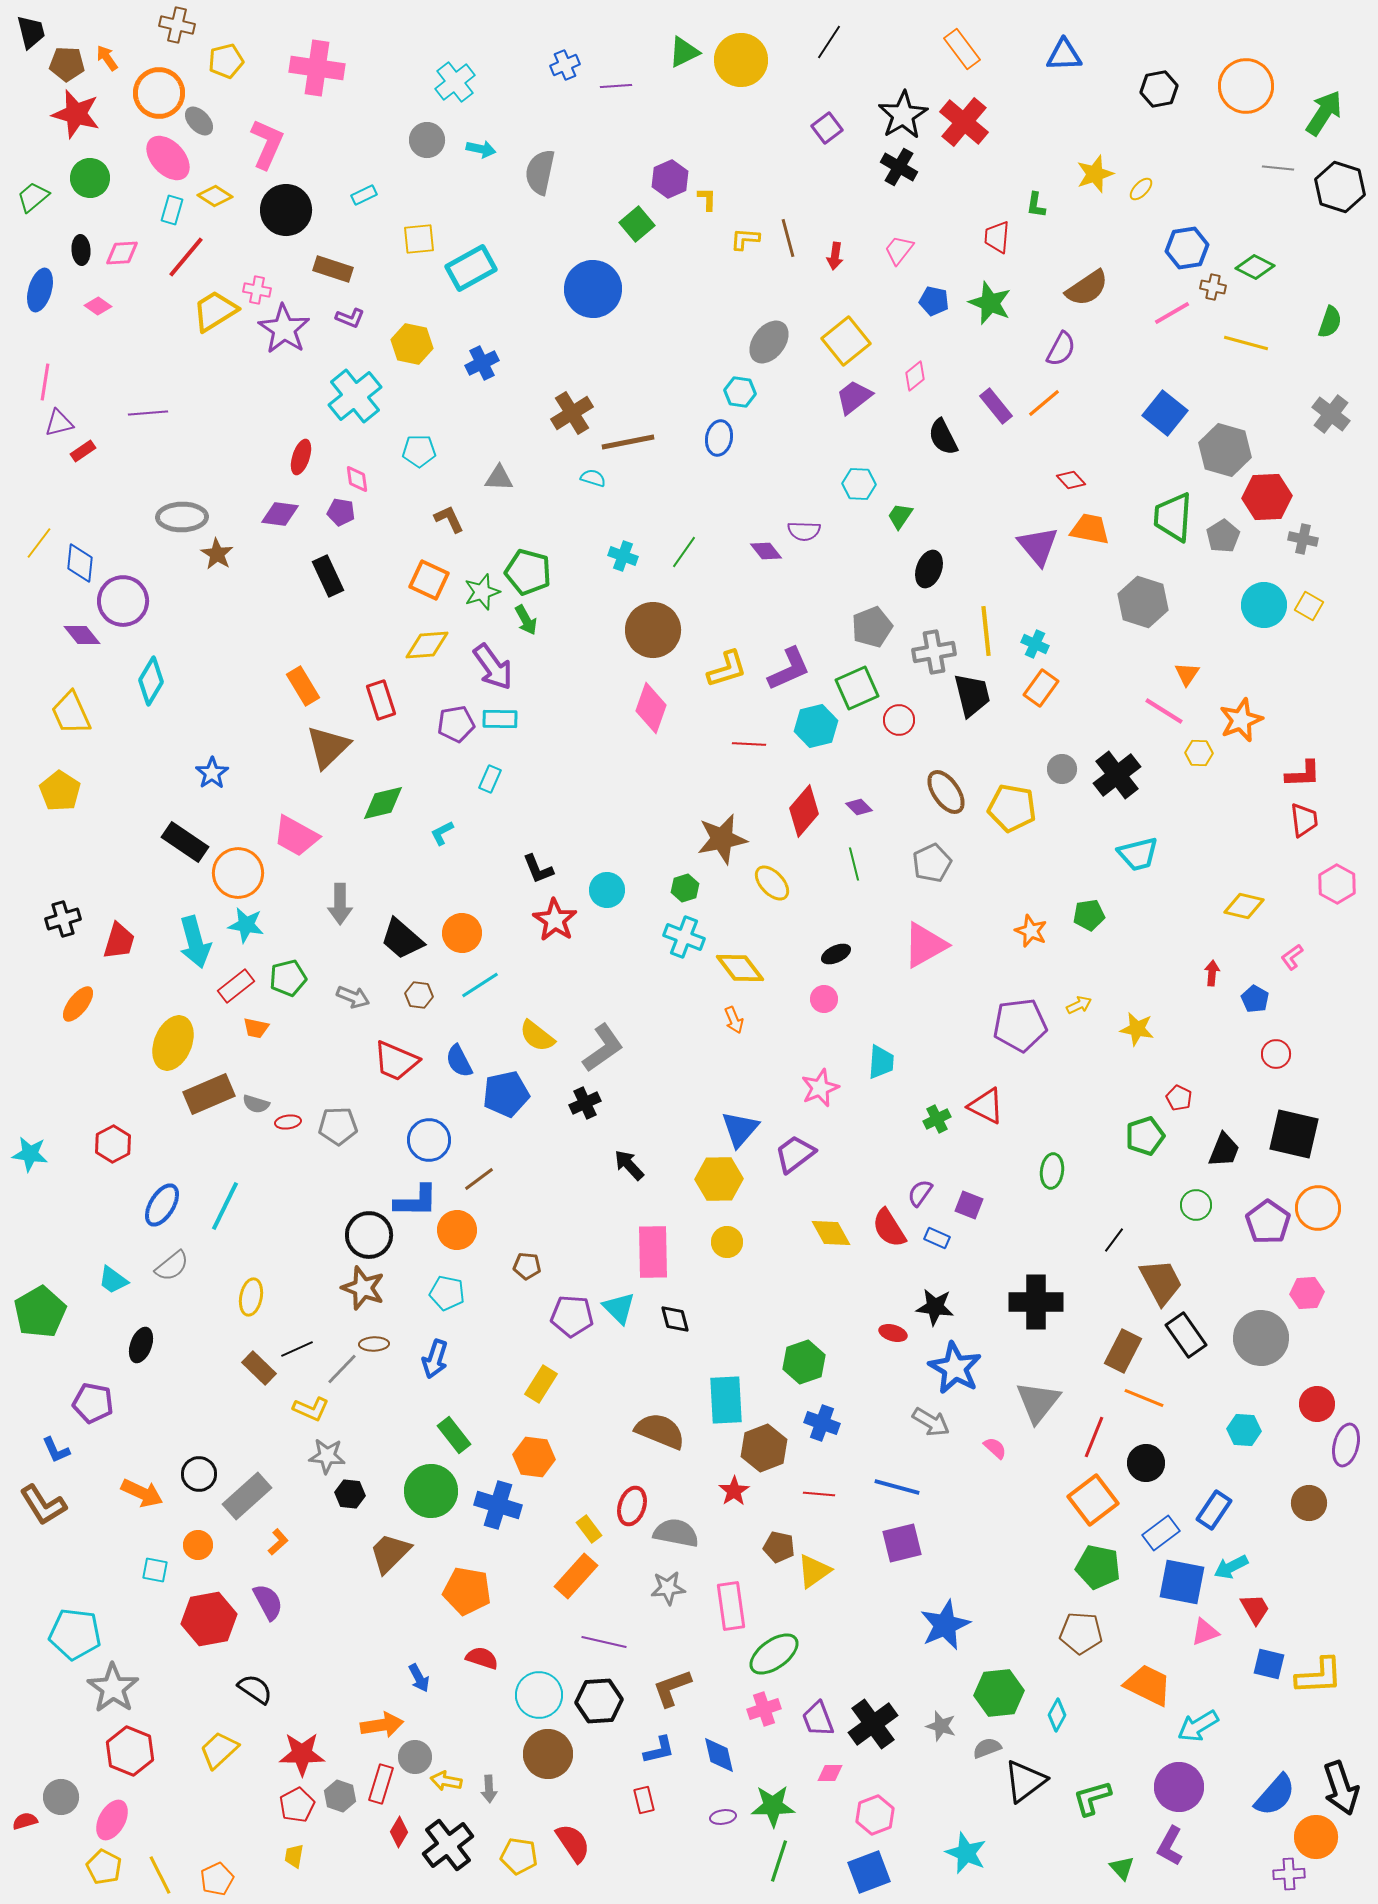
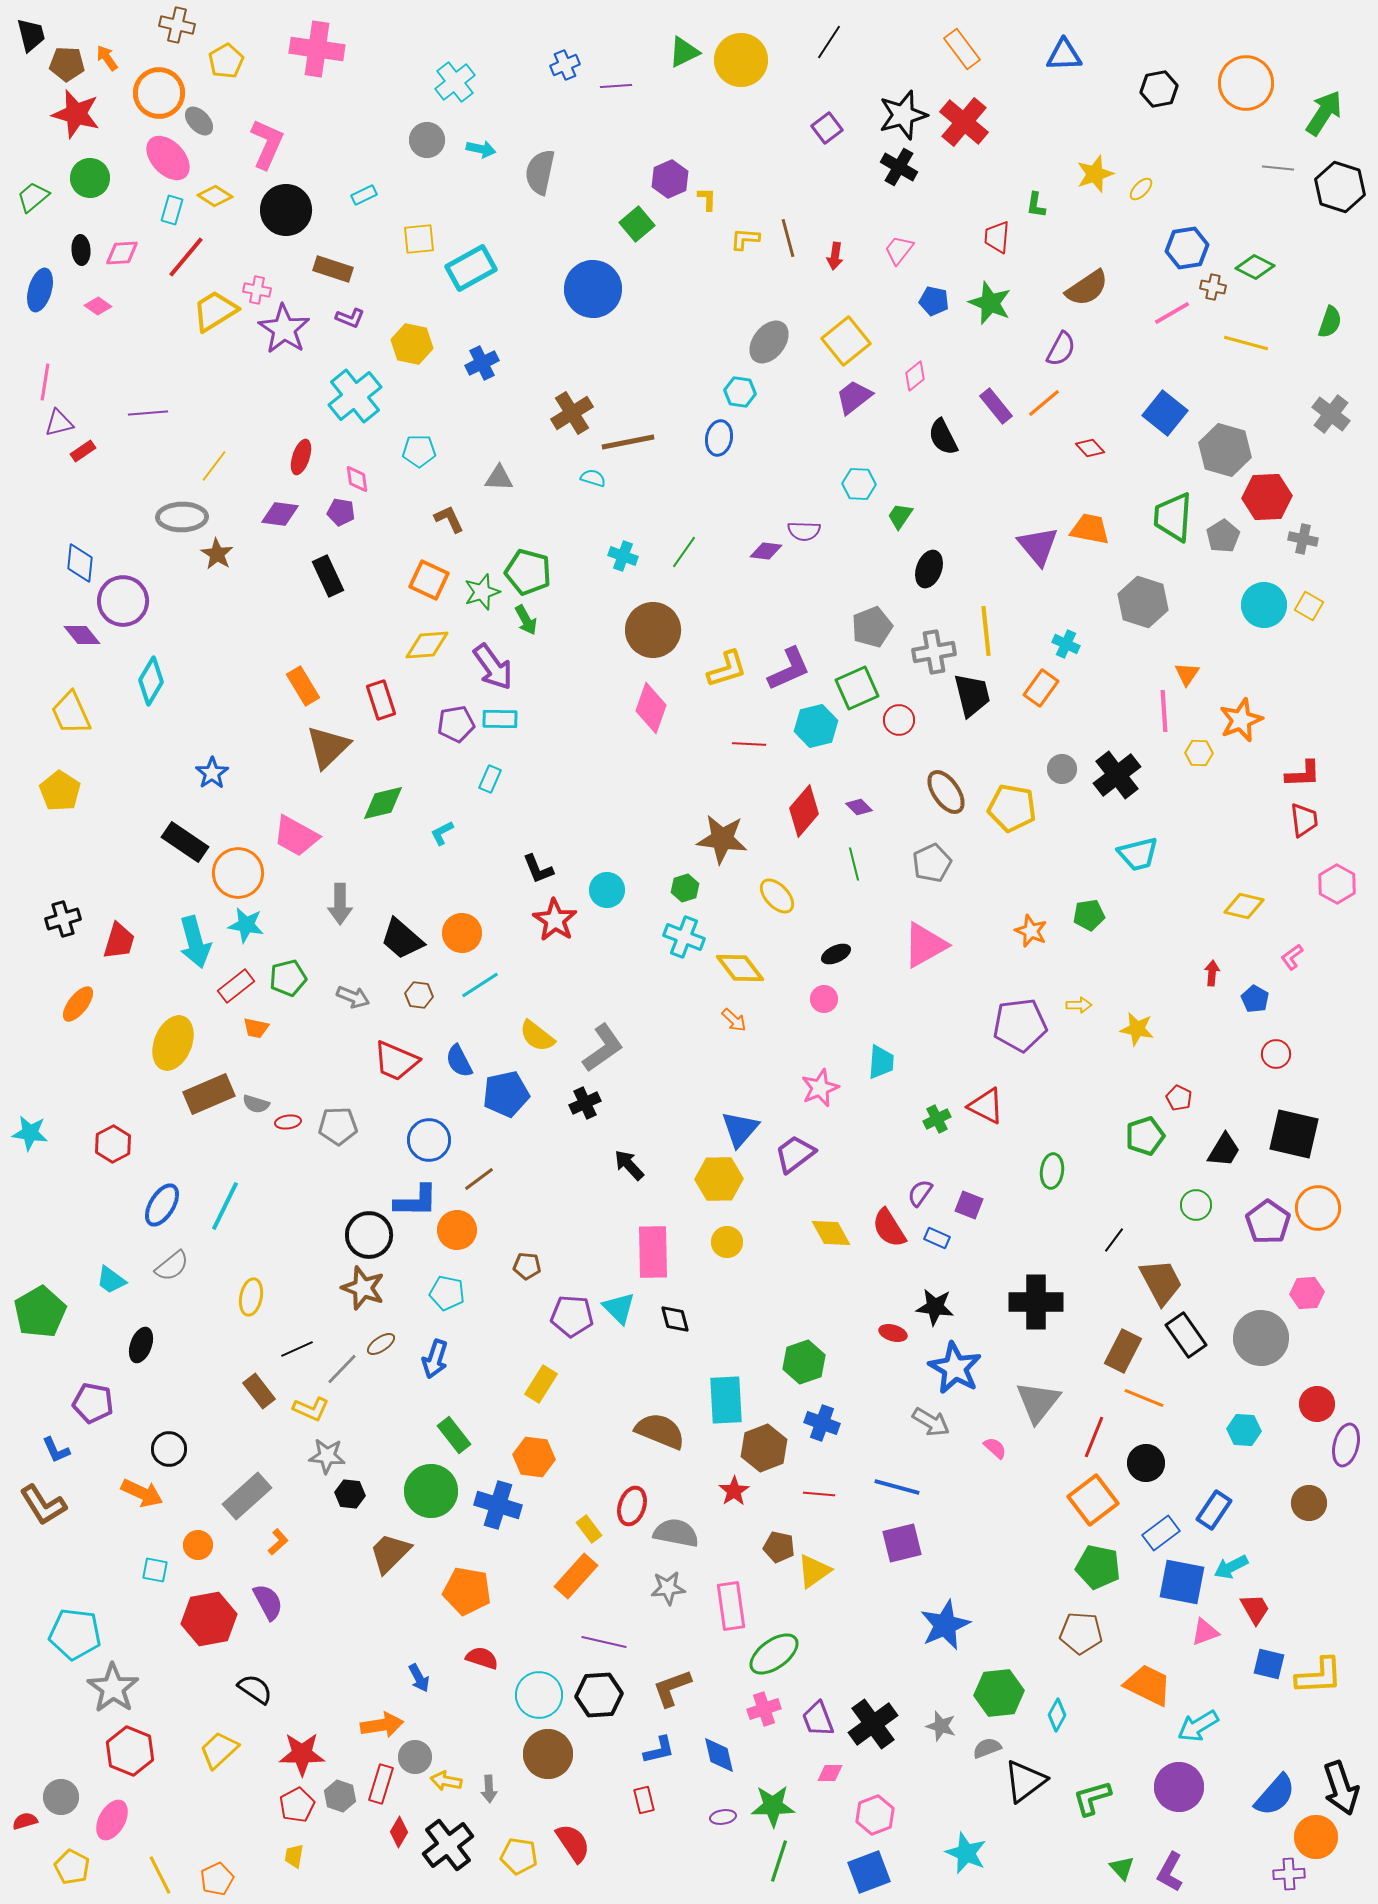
black trapezoid at (31, 32): moved 3 px down
yellow pentagon at (226, 61): rotated 16 degrees counterclockwise
pink cross at (317, 68): moved 19 px up
orange circle at (1246, 86): moved 3 px up
black star at (903, 115): rotated 15 degrees clockwise
red diamond at (1071, 480): moved 19 px right, 32 px up
yellow line at (39, 543): moved 175 px right, 77 px up
purple diamond at (766, 551): rotated 44 degrees counterclockwise
cyan cross at (1035, 644): moved 31 px right
pink line at (1164, 711): rotated 54 degrees clockwise
brown star at (722, 839): rotated 18 degrees clockwise
yellow ellipse at (772, 883): moved 5 px right, 13 px down
yellow arrow at (1079, 1005): rotated 25 degrees clockwise
orange arrow at (734, 1020): rotated 24 degrees counterclockwise
black trapezoid at (1224, 1150): rotated 9 degrees clockwise
cyan star at (30, 1154): moved 21 px up
cyan trapezoid at (113, 1280): moved 2 px left
brown ellipse at (374, 1344): moved 7 px right; rotated 32 degrees counterclockwise
brown rectangle at (259, 1368): moved 23 px down; rotated 8 degrees clockwise
black circle at (199, 1474): moved 30 px left, 25 px up
black hexagon at (599, 1701): moved 6 px up
purple L-shape at (1170, 1846): moved 26 px down
yellow pentagon at (104, 1867): moved 32 px left
